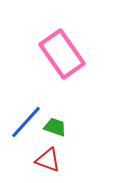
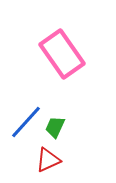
green trapezoid: rotated 85 degrees counterclockwise
red triangle: rotated 44 degrees counterclockwise
